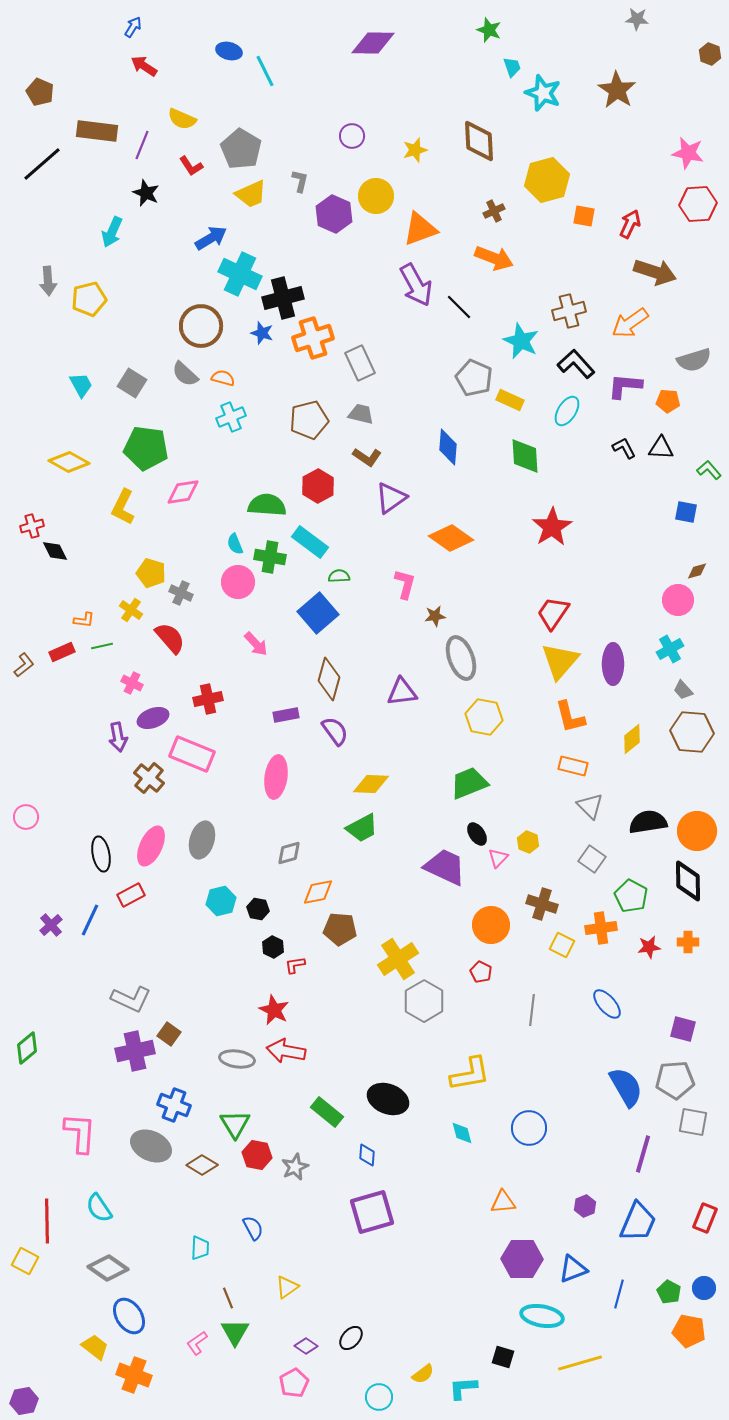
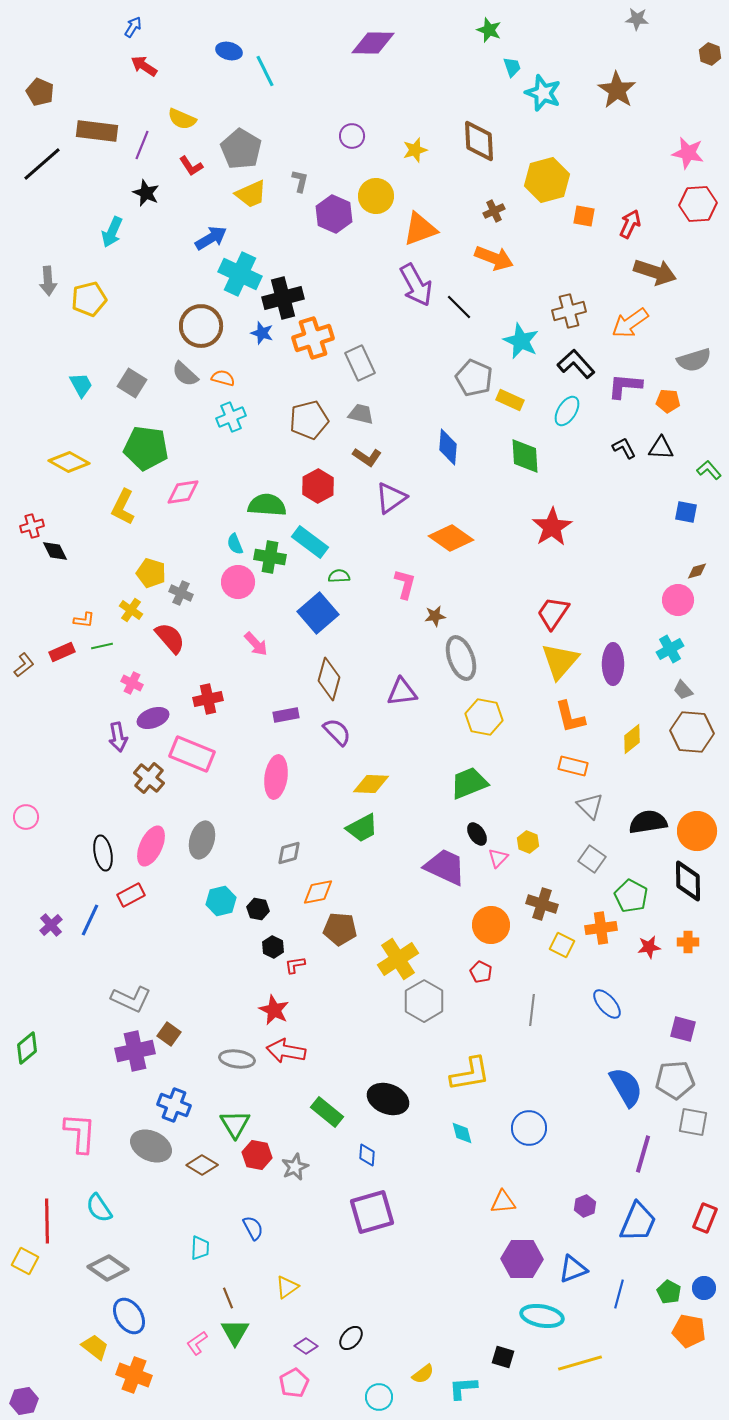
purple semicircle at (335, 731): moved 2 px right, 1 px down; rotated 8 degrees counterclockwise
black ellipse at (101, 854): moved 2 px right, 1 px up
